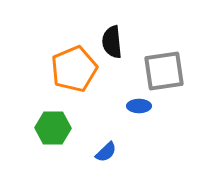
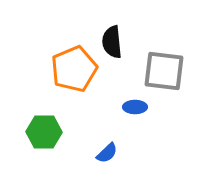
gray square: rotated 15 degrees clockwise
blue ellipse: moved 4 px left, 1 px down
green hexagon: moved 9 px left, 4 px down
blue semicircle: moved 1 px right, 1 px down
